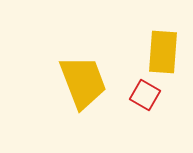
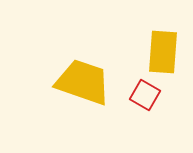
yellow trapezoid: rotated 50 degrees counterclockwise
